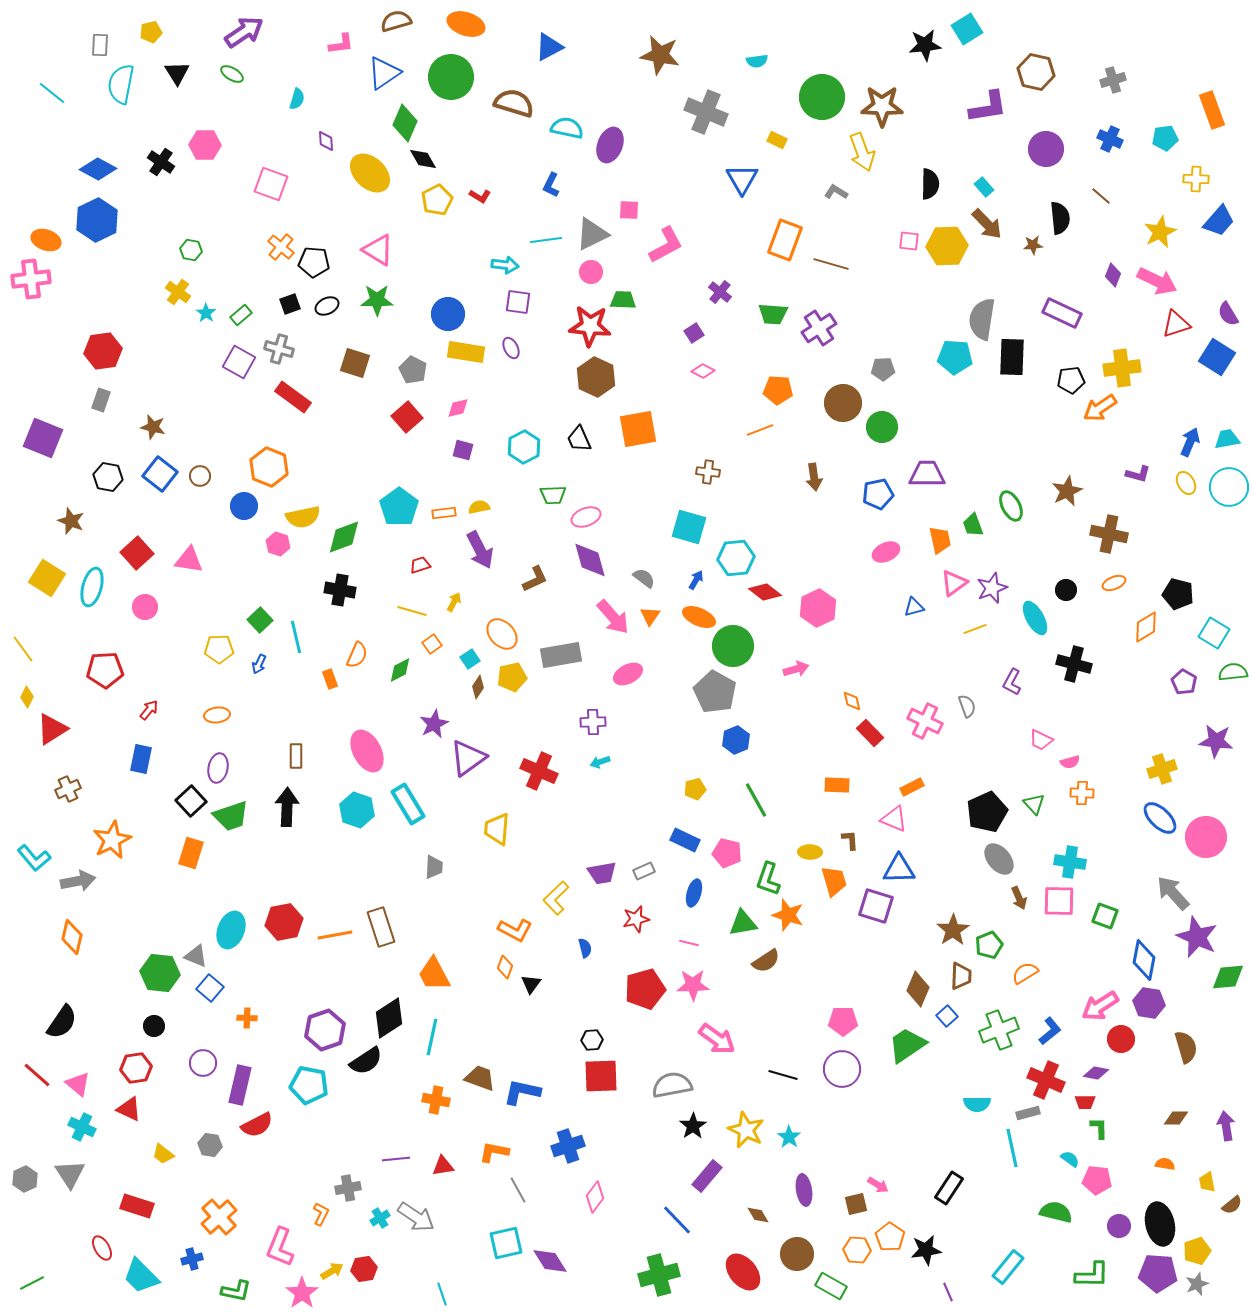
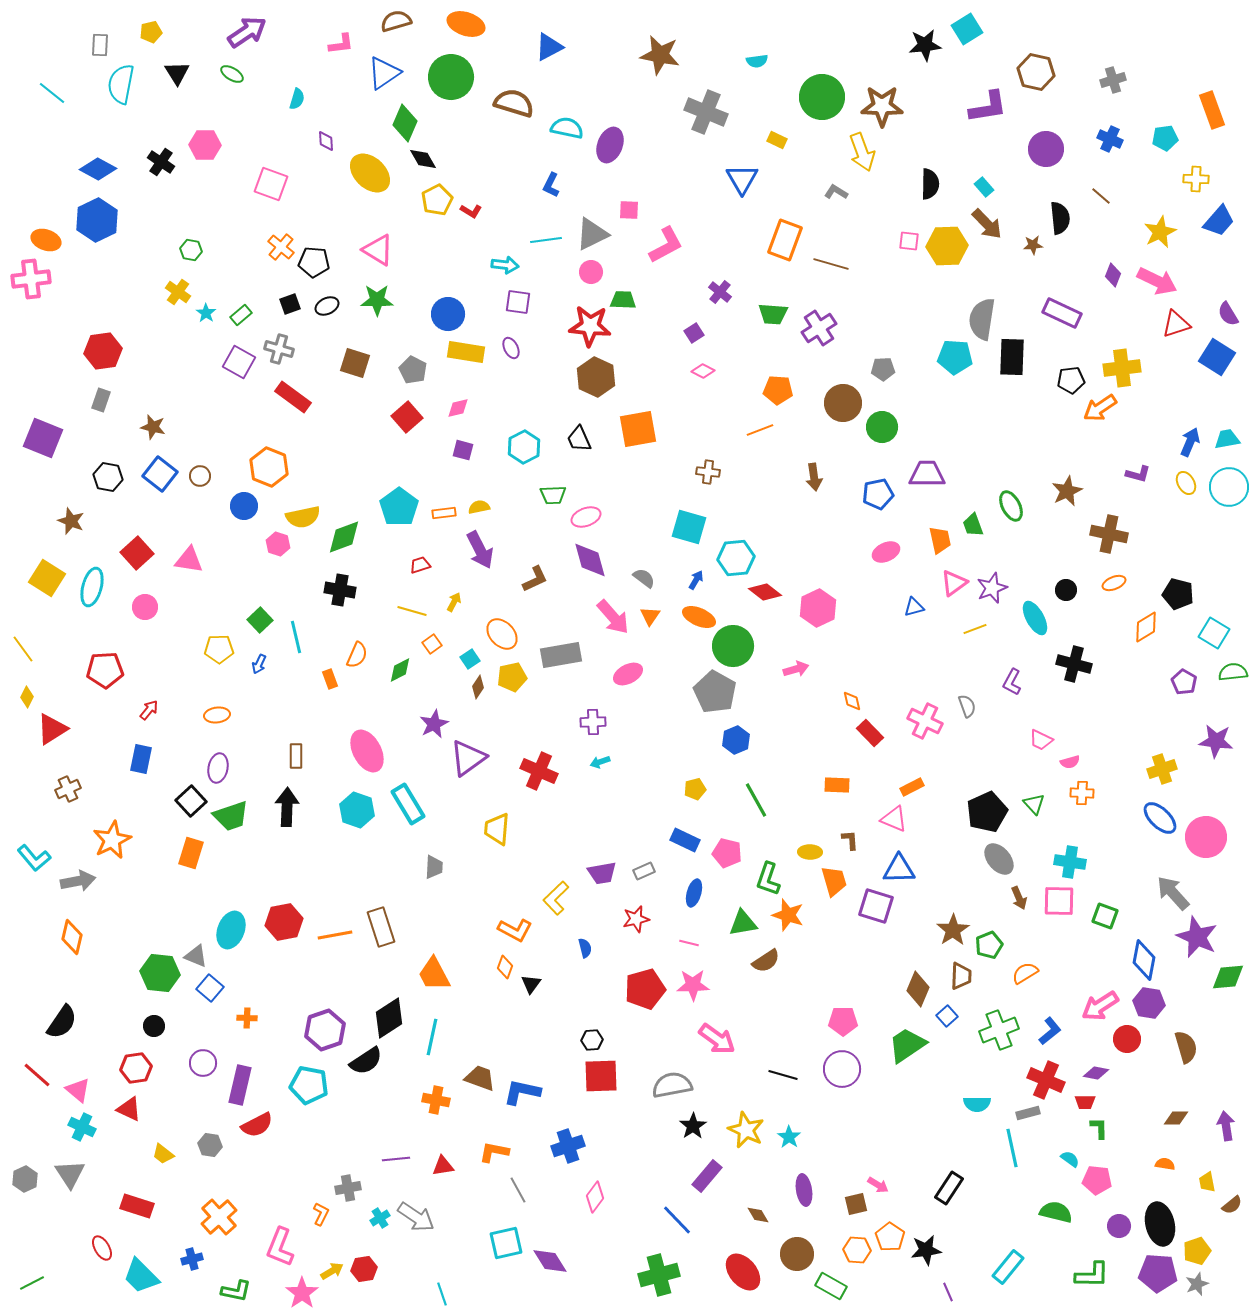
purple arrow at (244, 32): moved 3 px right
red L-shape at (480, 196): moved 9 px left, 15 px down
red circle at (1121, 1039): moved 6 px right
pink triangle at (78, 1084): moved 6 px down
